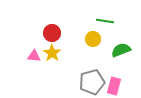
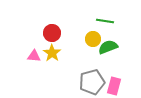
green semicircle: moved 13 px left, 3 px up
